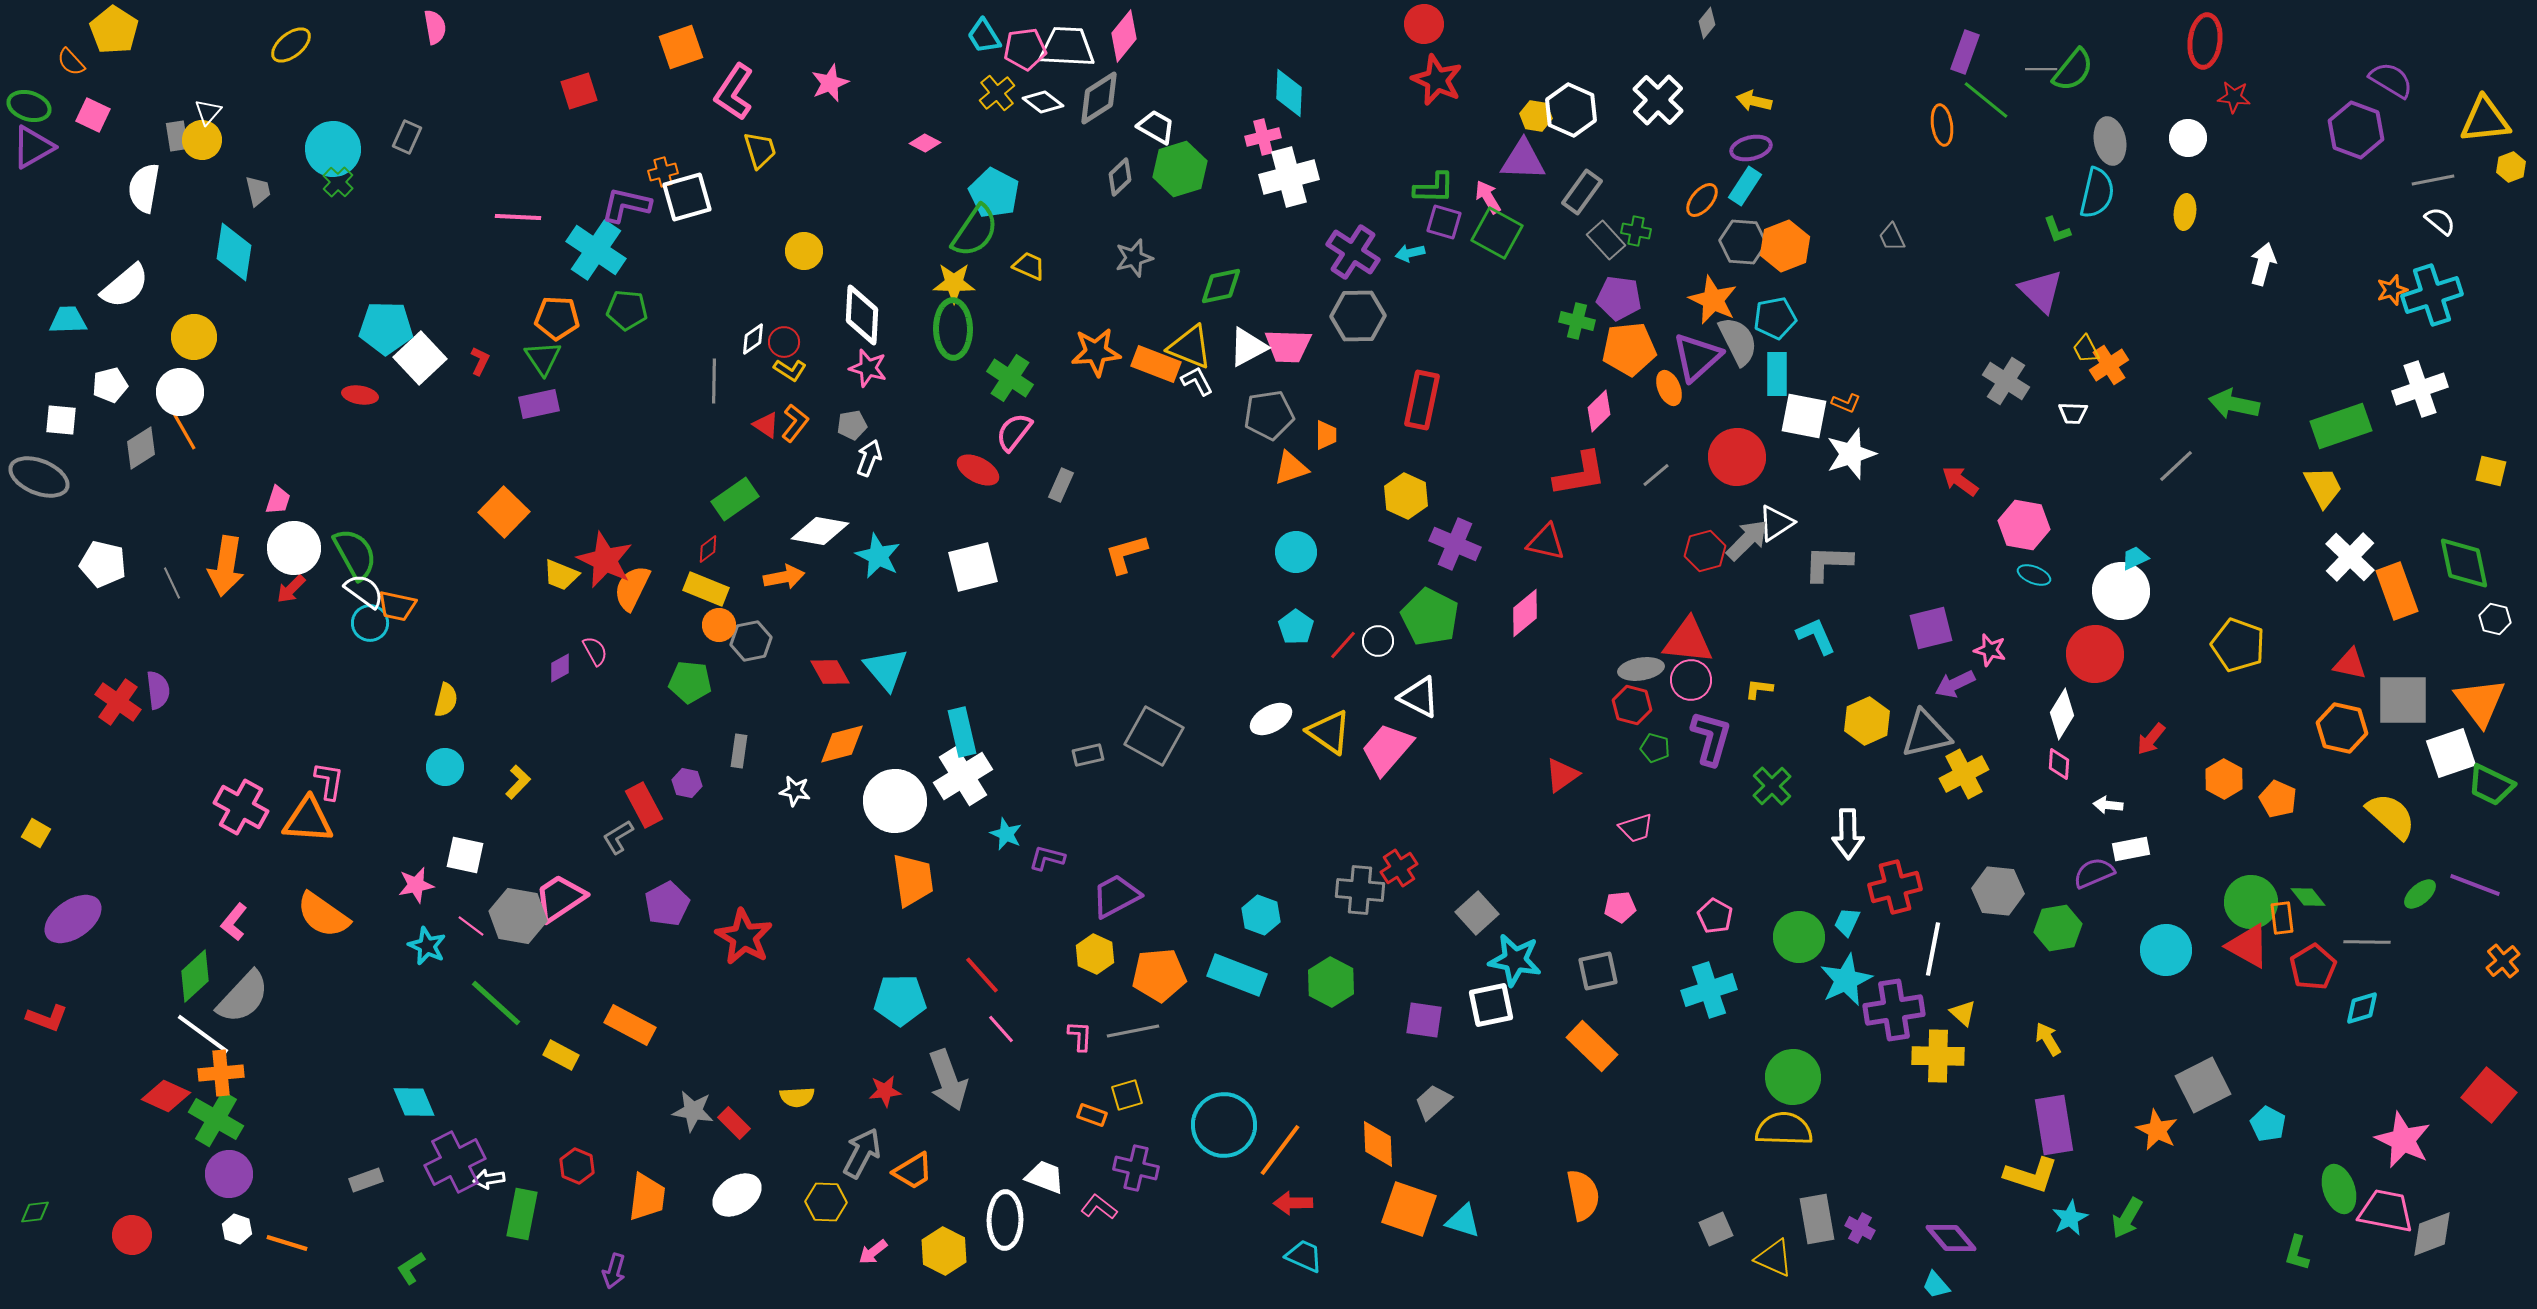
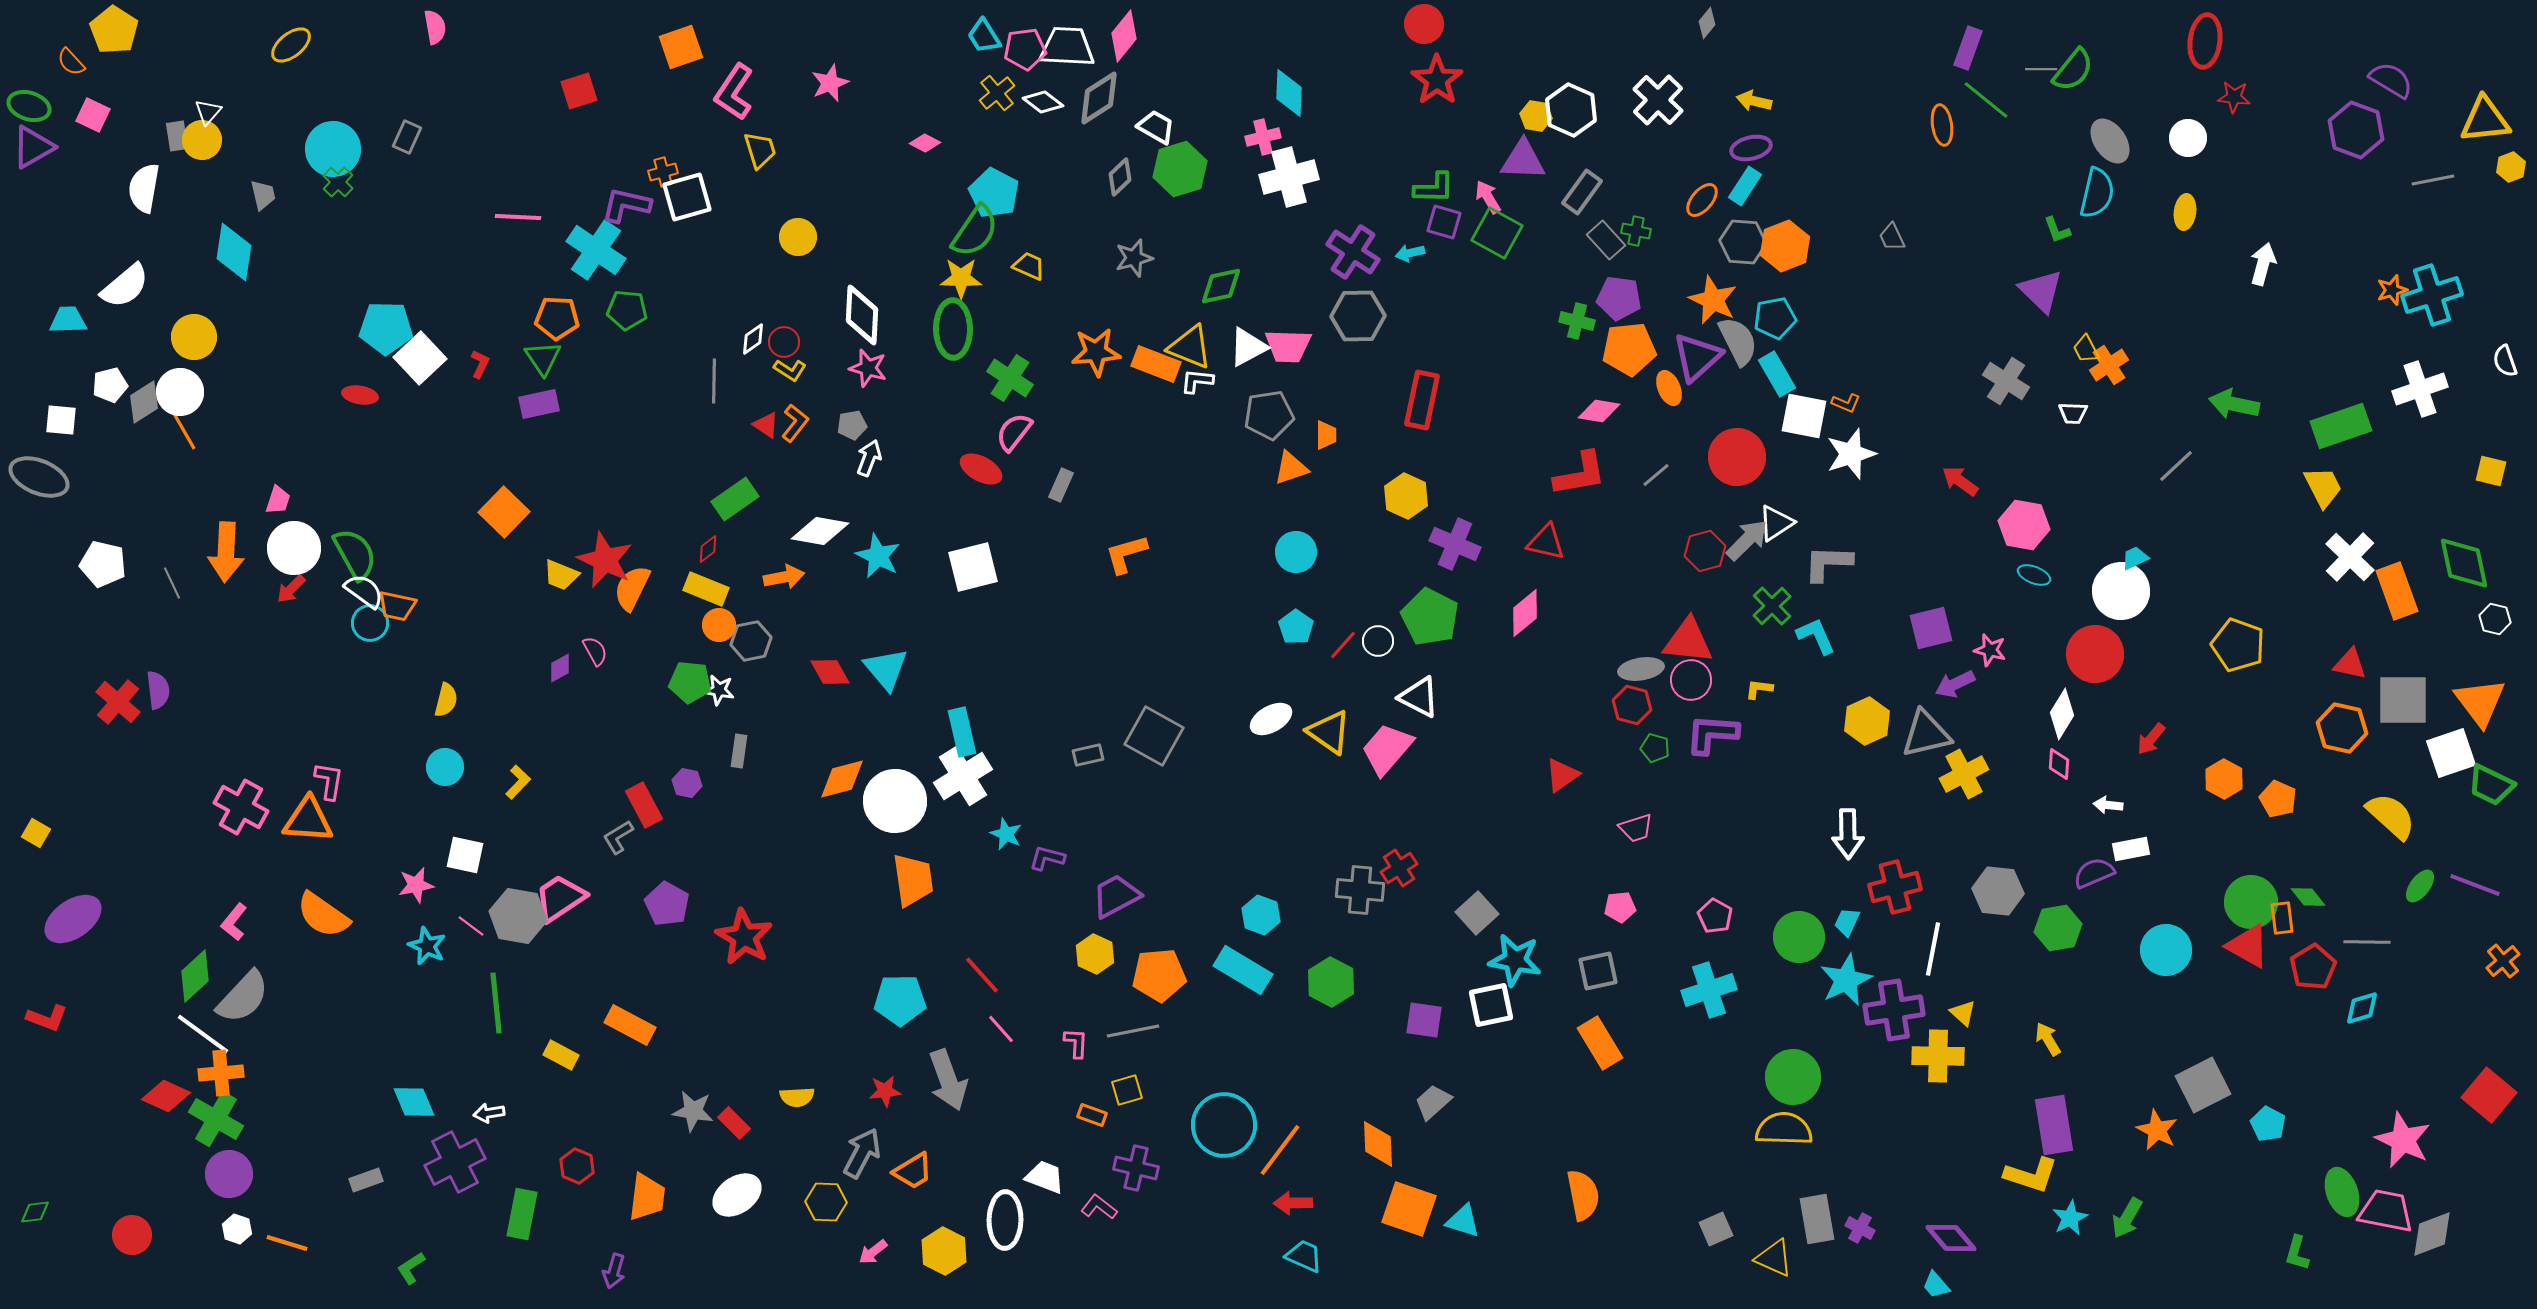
purple rectangle at (1965, 52): moved 3 px right, 4 px up
red star at (1437, 80): rotated 12 degrees clockwise
gray ellipse at (2110, 141): rotated 24 degrees counterclockwise
gray trapezoid at (258, 191): moved 5 px right, 4 px down
white semicircle at (2440, 221): moved 65 px right, 140 px down; rotated 148 degrees counterclockwise
yellow circle at (804, 251): moved 6 px left, 14 px up
yellow star at (954, 283): moved 7 px right, 5 px up
red L-shape at (480, 361): moved 3 px down
cyan rectangle at (1777, 374): rotated 30 degrees counterclockwise
white L-shape at (1197, 381): rotated 56 degrees counterclockwise
pink diamond at (1599, 411): rotated 54 degrees clockwise
gray diamond at (141, 448): moved 3 px right, 46 px up
red ellipse at (978, 470): moved 3 px right, 1 px up
orange arrow at (226, 566): moved 14 px up; rotated 6 degrees counterclockwise
red cross at (118, 702): rotated 6 degrees clockwise
purple L-shape at (1711, 738): moved 1 px right, 4 px up; rotated 102 degrees counterclockwise
orange diamond at (842, 744): moved 35 px down
green cross at (1772, 786): moved 180 px up
white star at (795, 791): moved 76 px left, 101 px up
green ellipse at (2420, 894): moved 8 px up; rotated 12 degrees counterclockwise
purple pentagon at (667, 904): rotated 15 degrees counterclockwise
cyan rectangle at (1237, 975): moved 6 px right, 5 px up; rotated 10 degrees clockwise
green line at (496, 1003): rotated 42 degrees clockwise
pink L-shape at (1080, 1036): moved 4 px left, 7 px down
orange rectangle at (1592, 1046): moved 8 px right, 3 px up; rotated 15 degrees clockwise
yellow square at (1127, 1095): moved 5 px up
white arrow at (489, 1179): moved 66 px up
green ellipse at (2339, 1189): moved 3 px right, 3 px down
